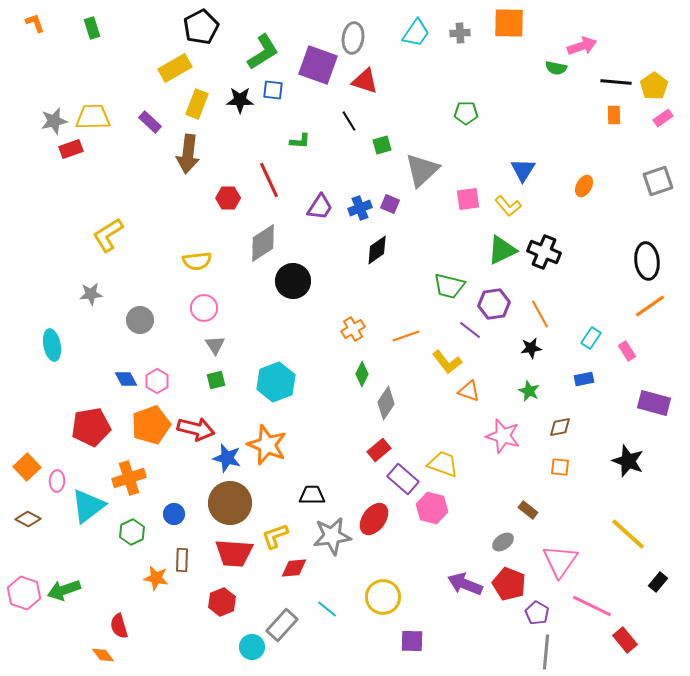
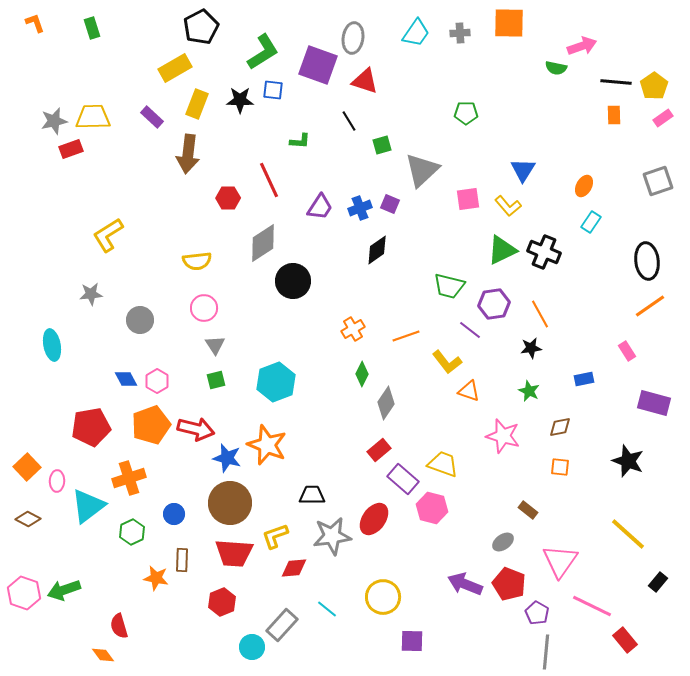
purple rectangle at (150, 122): moved 2 px right, 5 px up
cyan rectangle at (591, 338): moved 116 px up
